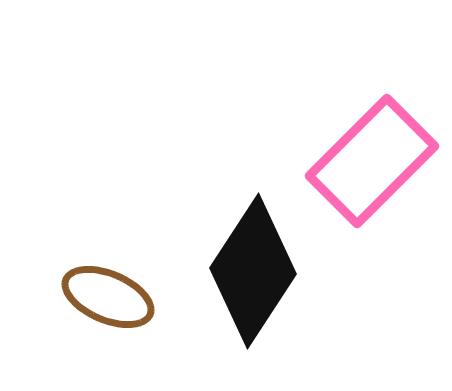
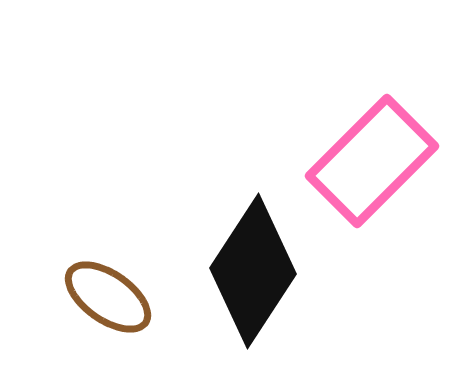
brown ellipse: rotated 12 degrees clockwise
